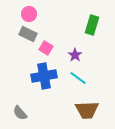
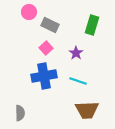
pink circle: moved 2 px up
gray rectangle: moved 22 px right, 9 px up
pink square: rotated 16 degrees clockwise
purple star: moved 1 px right, 2 px up
cyan line: moved 3 px down; rotated 18 degrees counterclockwise
gray semicircle: rotated 140 degrees counterclockwise
